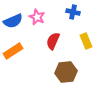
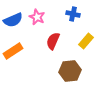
blue cross: moved 2 px down
blue semicircle: moved 1 px up
yellow rectangle: rotated 63 degrees clockwise
brown hexagon: moved 4 px right, 1 px up
